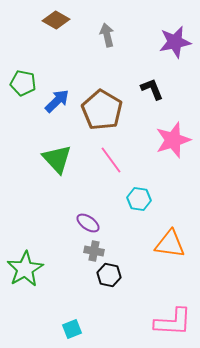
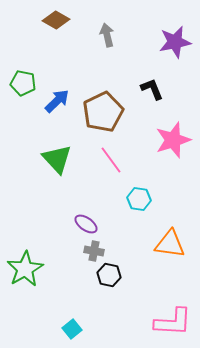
brown pentagon: moved 1 px right, 2 px down; rotated 15 degrees clockwise
purple ellipse: moved 2 px left, 1 px down
cyan square: rotated 18 degrees counterclockwise
